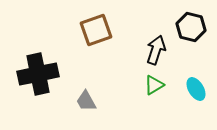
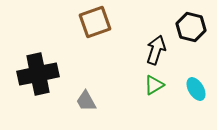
brown square: moved 1 px left, 8 px up
